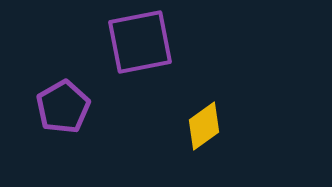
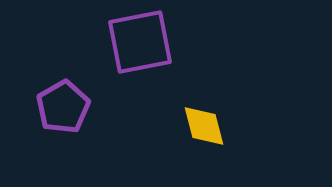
yellow diamond: rotated 69 degrees counterclockwise
